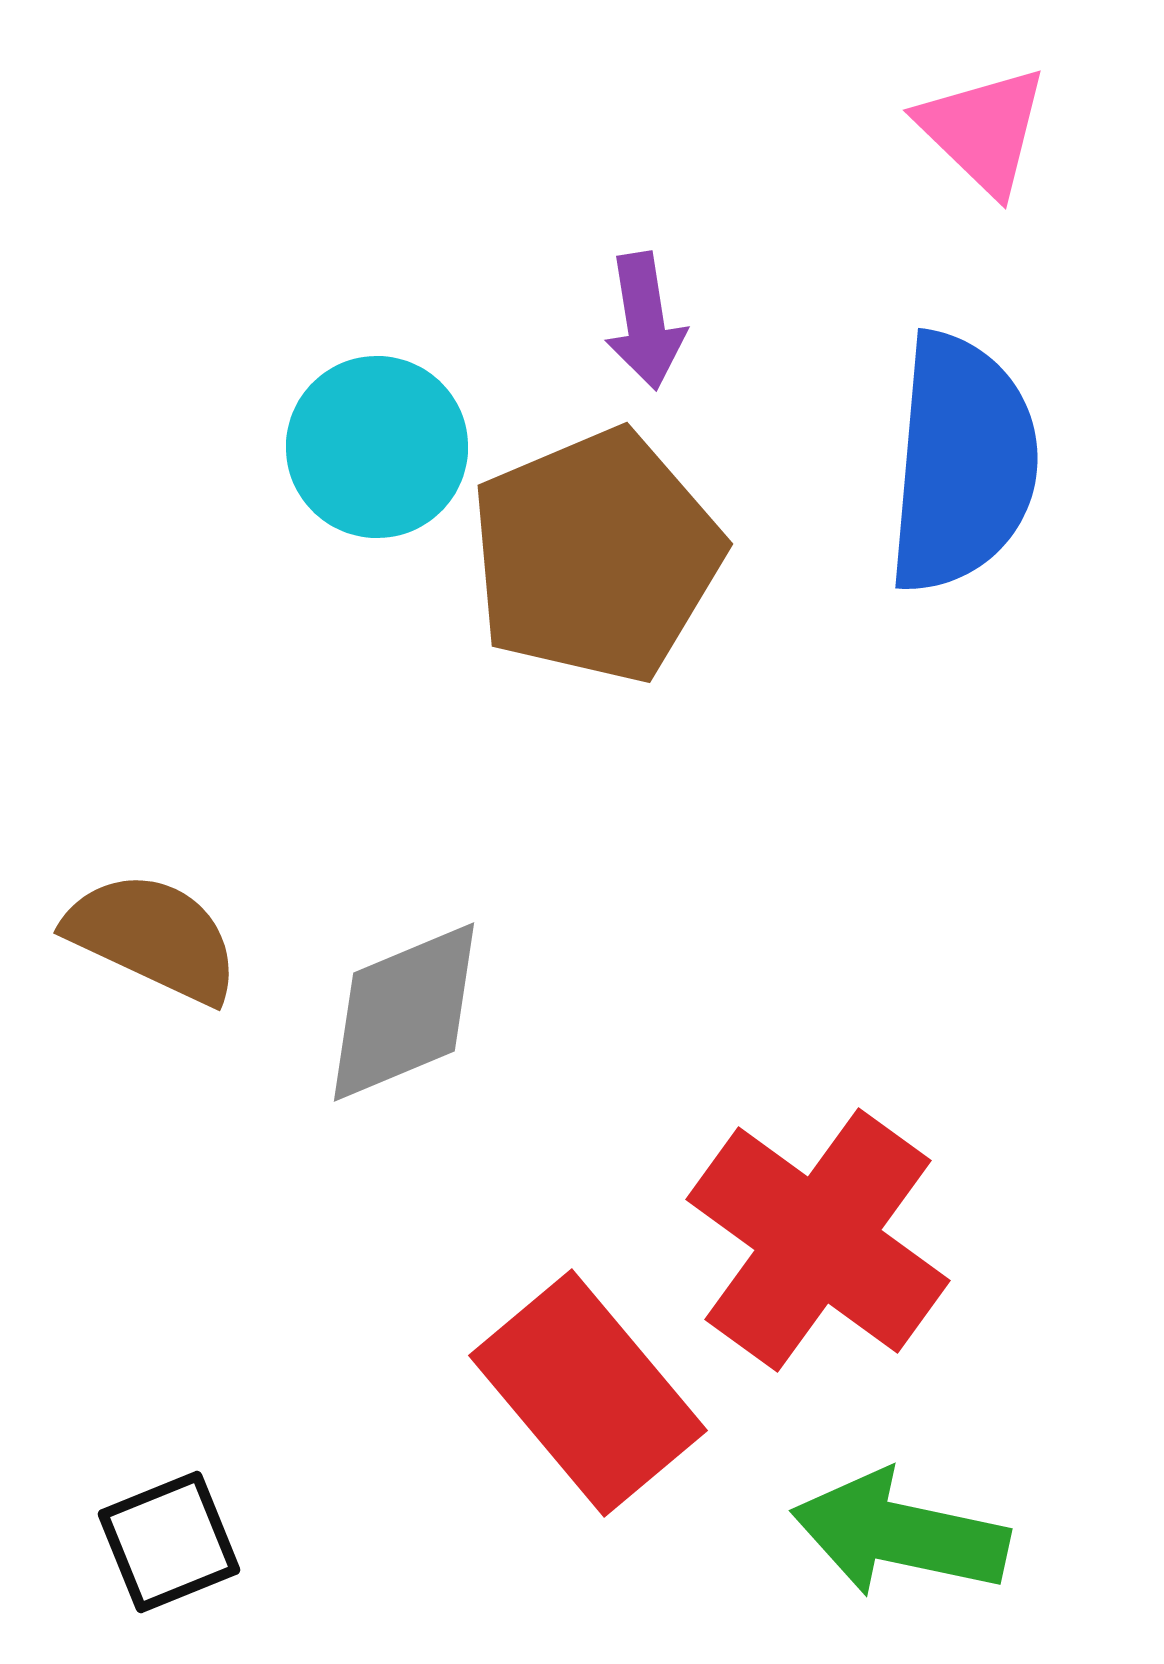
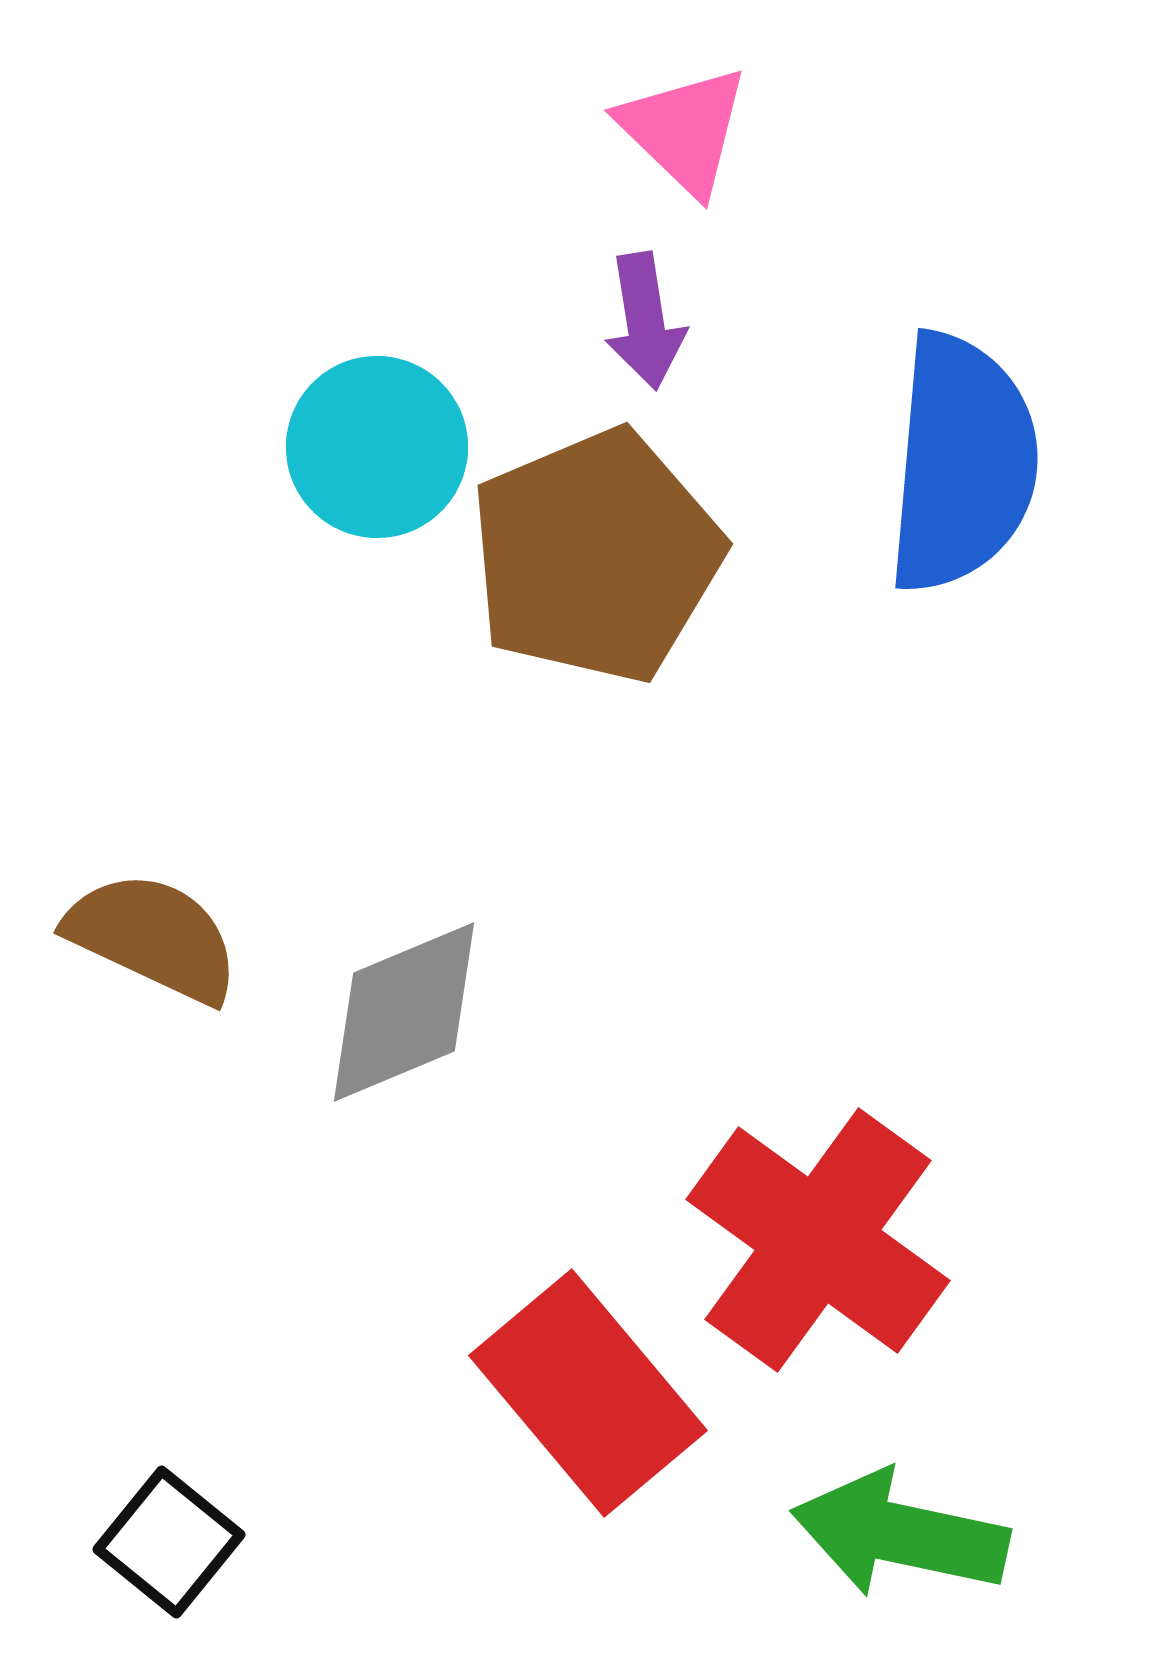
pink triangle: moved 299 px left
black square: rotated 29 degrees counterclockwise
